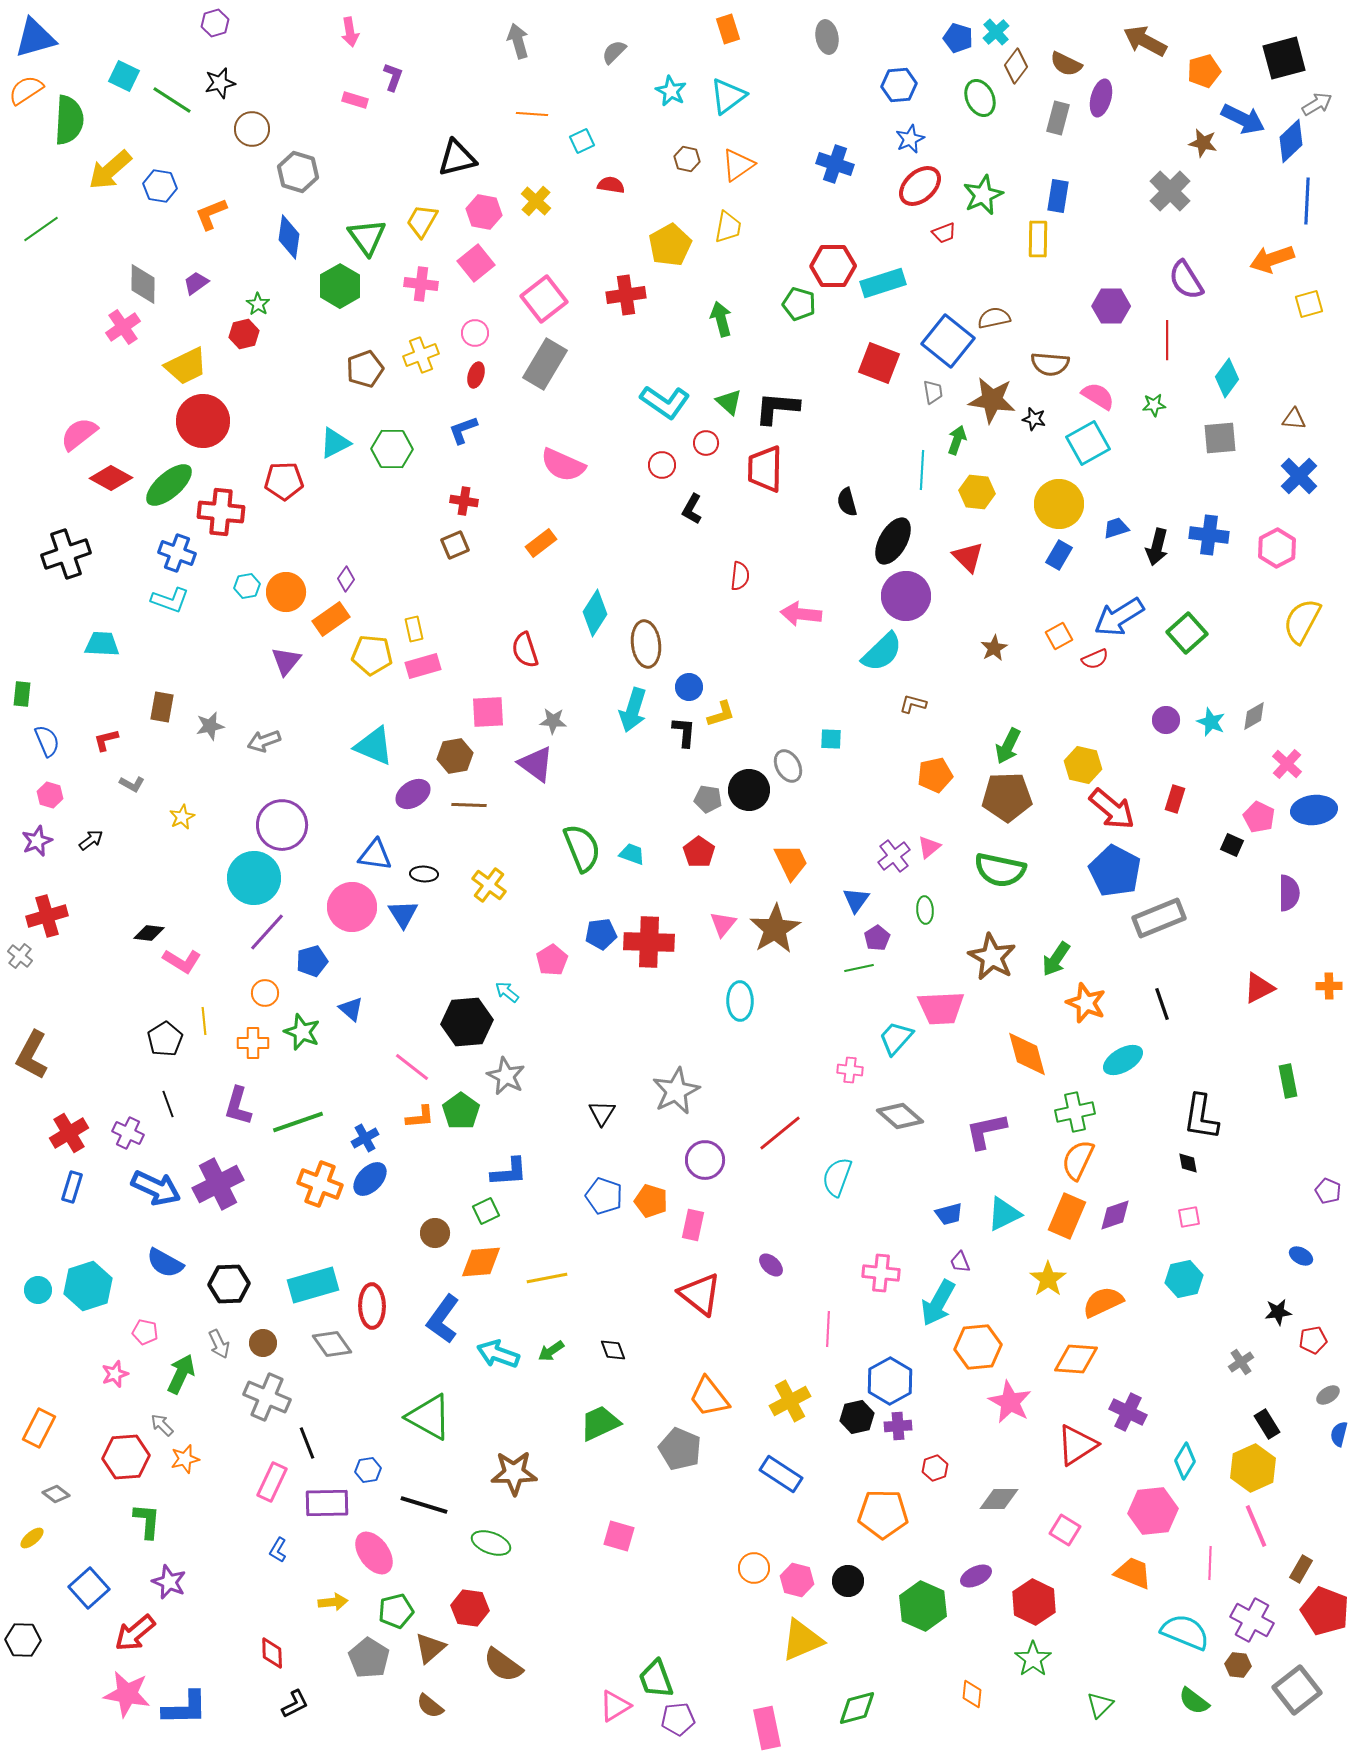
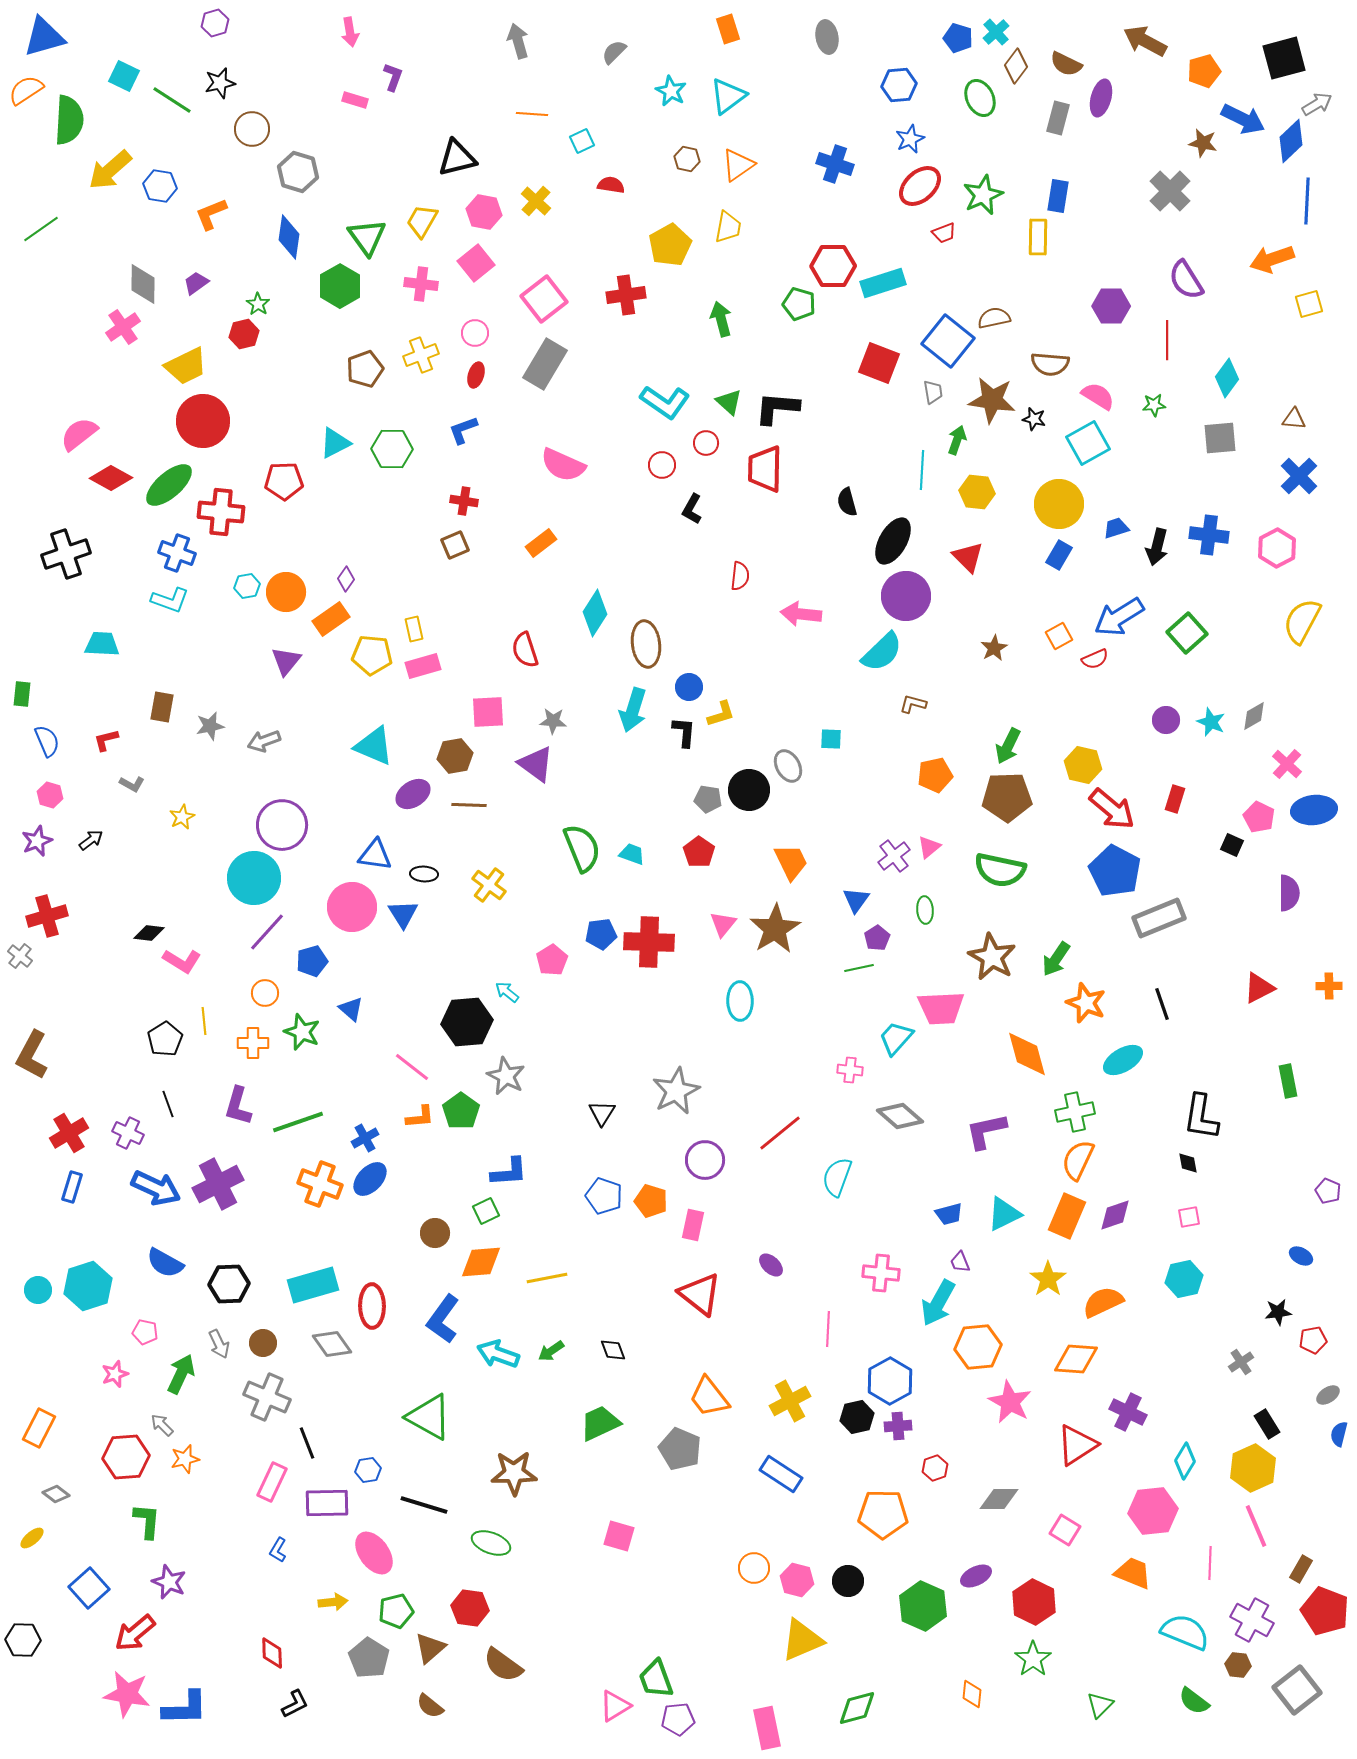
blue triangle at (35, 38): moved 9 px right, 1 px up
yellow rectangle at (1038, 239): moved 2 px up
